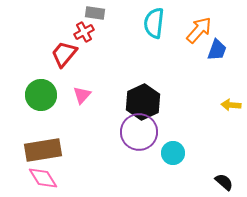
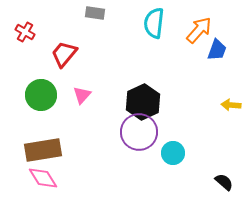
red cross: moved 59 px left; rotated 30 degrees counterclockwise
